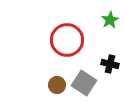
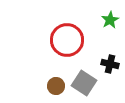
brown circle: moved 1 px left, 1 px down
